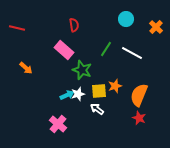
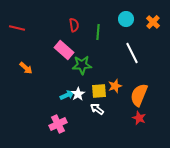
orange cross: moved 3 px left, 5 px up
green line: moved 8 px left, 17 px up; rotated 28 degrees counterclockwise
white line: rotated 35 degrees clockwise
green star: moved 5 px up; rotated 24 degrees counterclockwise
white star: rotated 16 degrees counterclockwise
pink cross: rotated 24 degrees clockwise
